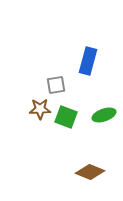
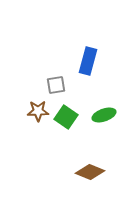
brown star: moved 2 px left, 2 px down
green square: rotated 15 degrees clockwise
